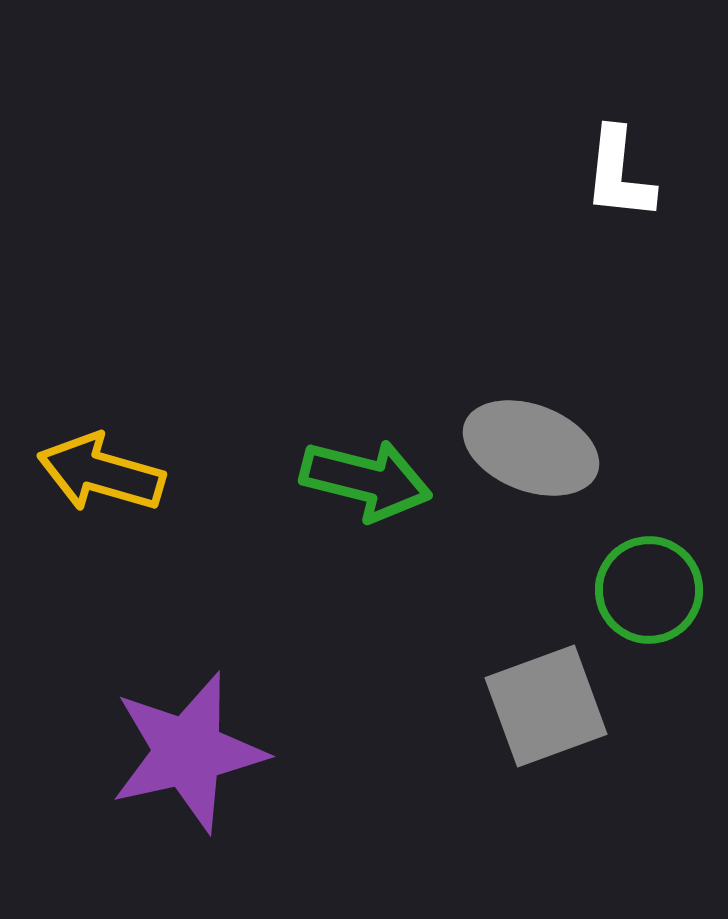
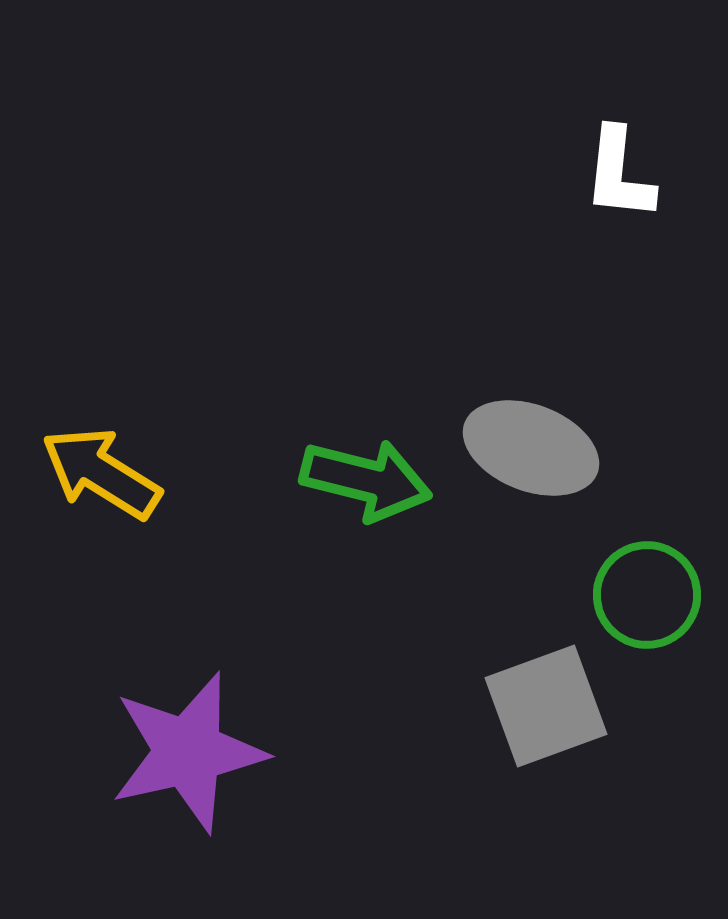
yellow arrow: rotated 16 degrees clockwise
green circle: moved 2 px left, 5 px down
